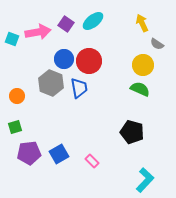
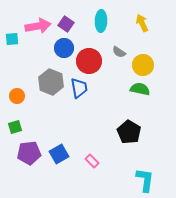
cyan ellipse: moved 8 px right; rotated 50 degrees counterclockwise
pink arrow: moved 6 px up
cyan square: rotated 24 degrees counterclockwise
gray semicircle: moved 38 px left, 8 px down
blue circle: moved 11 px up
gray hexagon: moved 1 px up
green semicircle: rotated 12 degrees counterclockwise
black pentagon: moved 3 px left; rotated 15 degrees clockwise
cyan L-shape: rotated 35 degrees counterclockwise
